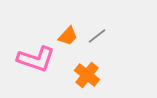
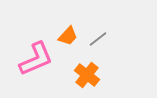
gray line: moved 1 px right, 3 px down
pink L-shape: rotated 42 degrees counterclockwise
